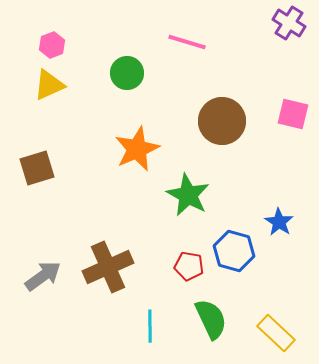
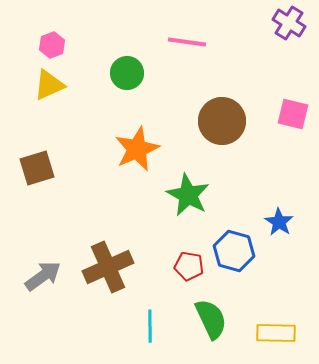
pink line: rotated 9 degrees counterclockwise
yellow rectangle: rotated 42 degrees counterclockwise
